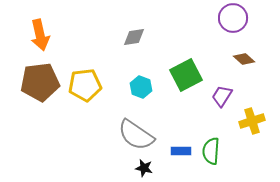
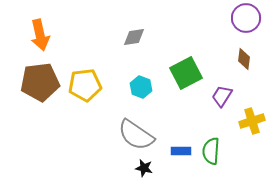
purple circle: moved 13 px right
brown diamond: rotated 55 degrees clockwise
green square: moved 2 px up
